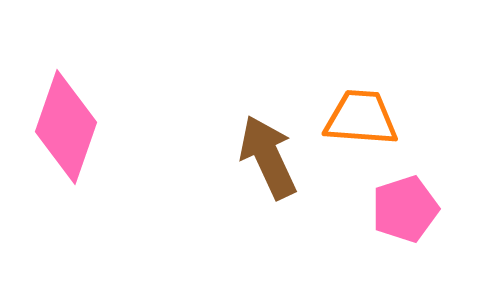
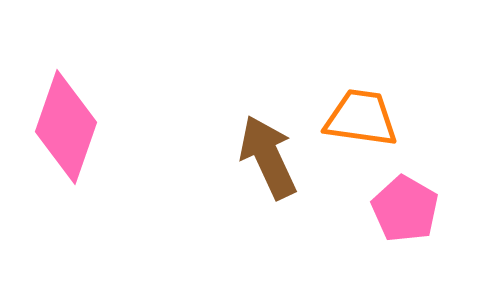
orange trapezoid: rotated 4 degrees clockwise
pink pentagon: rotated 24 degrees counterclockwise
